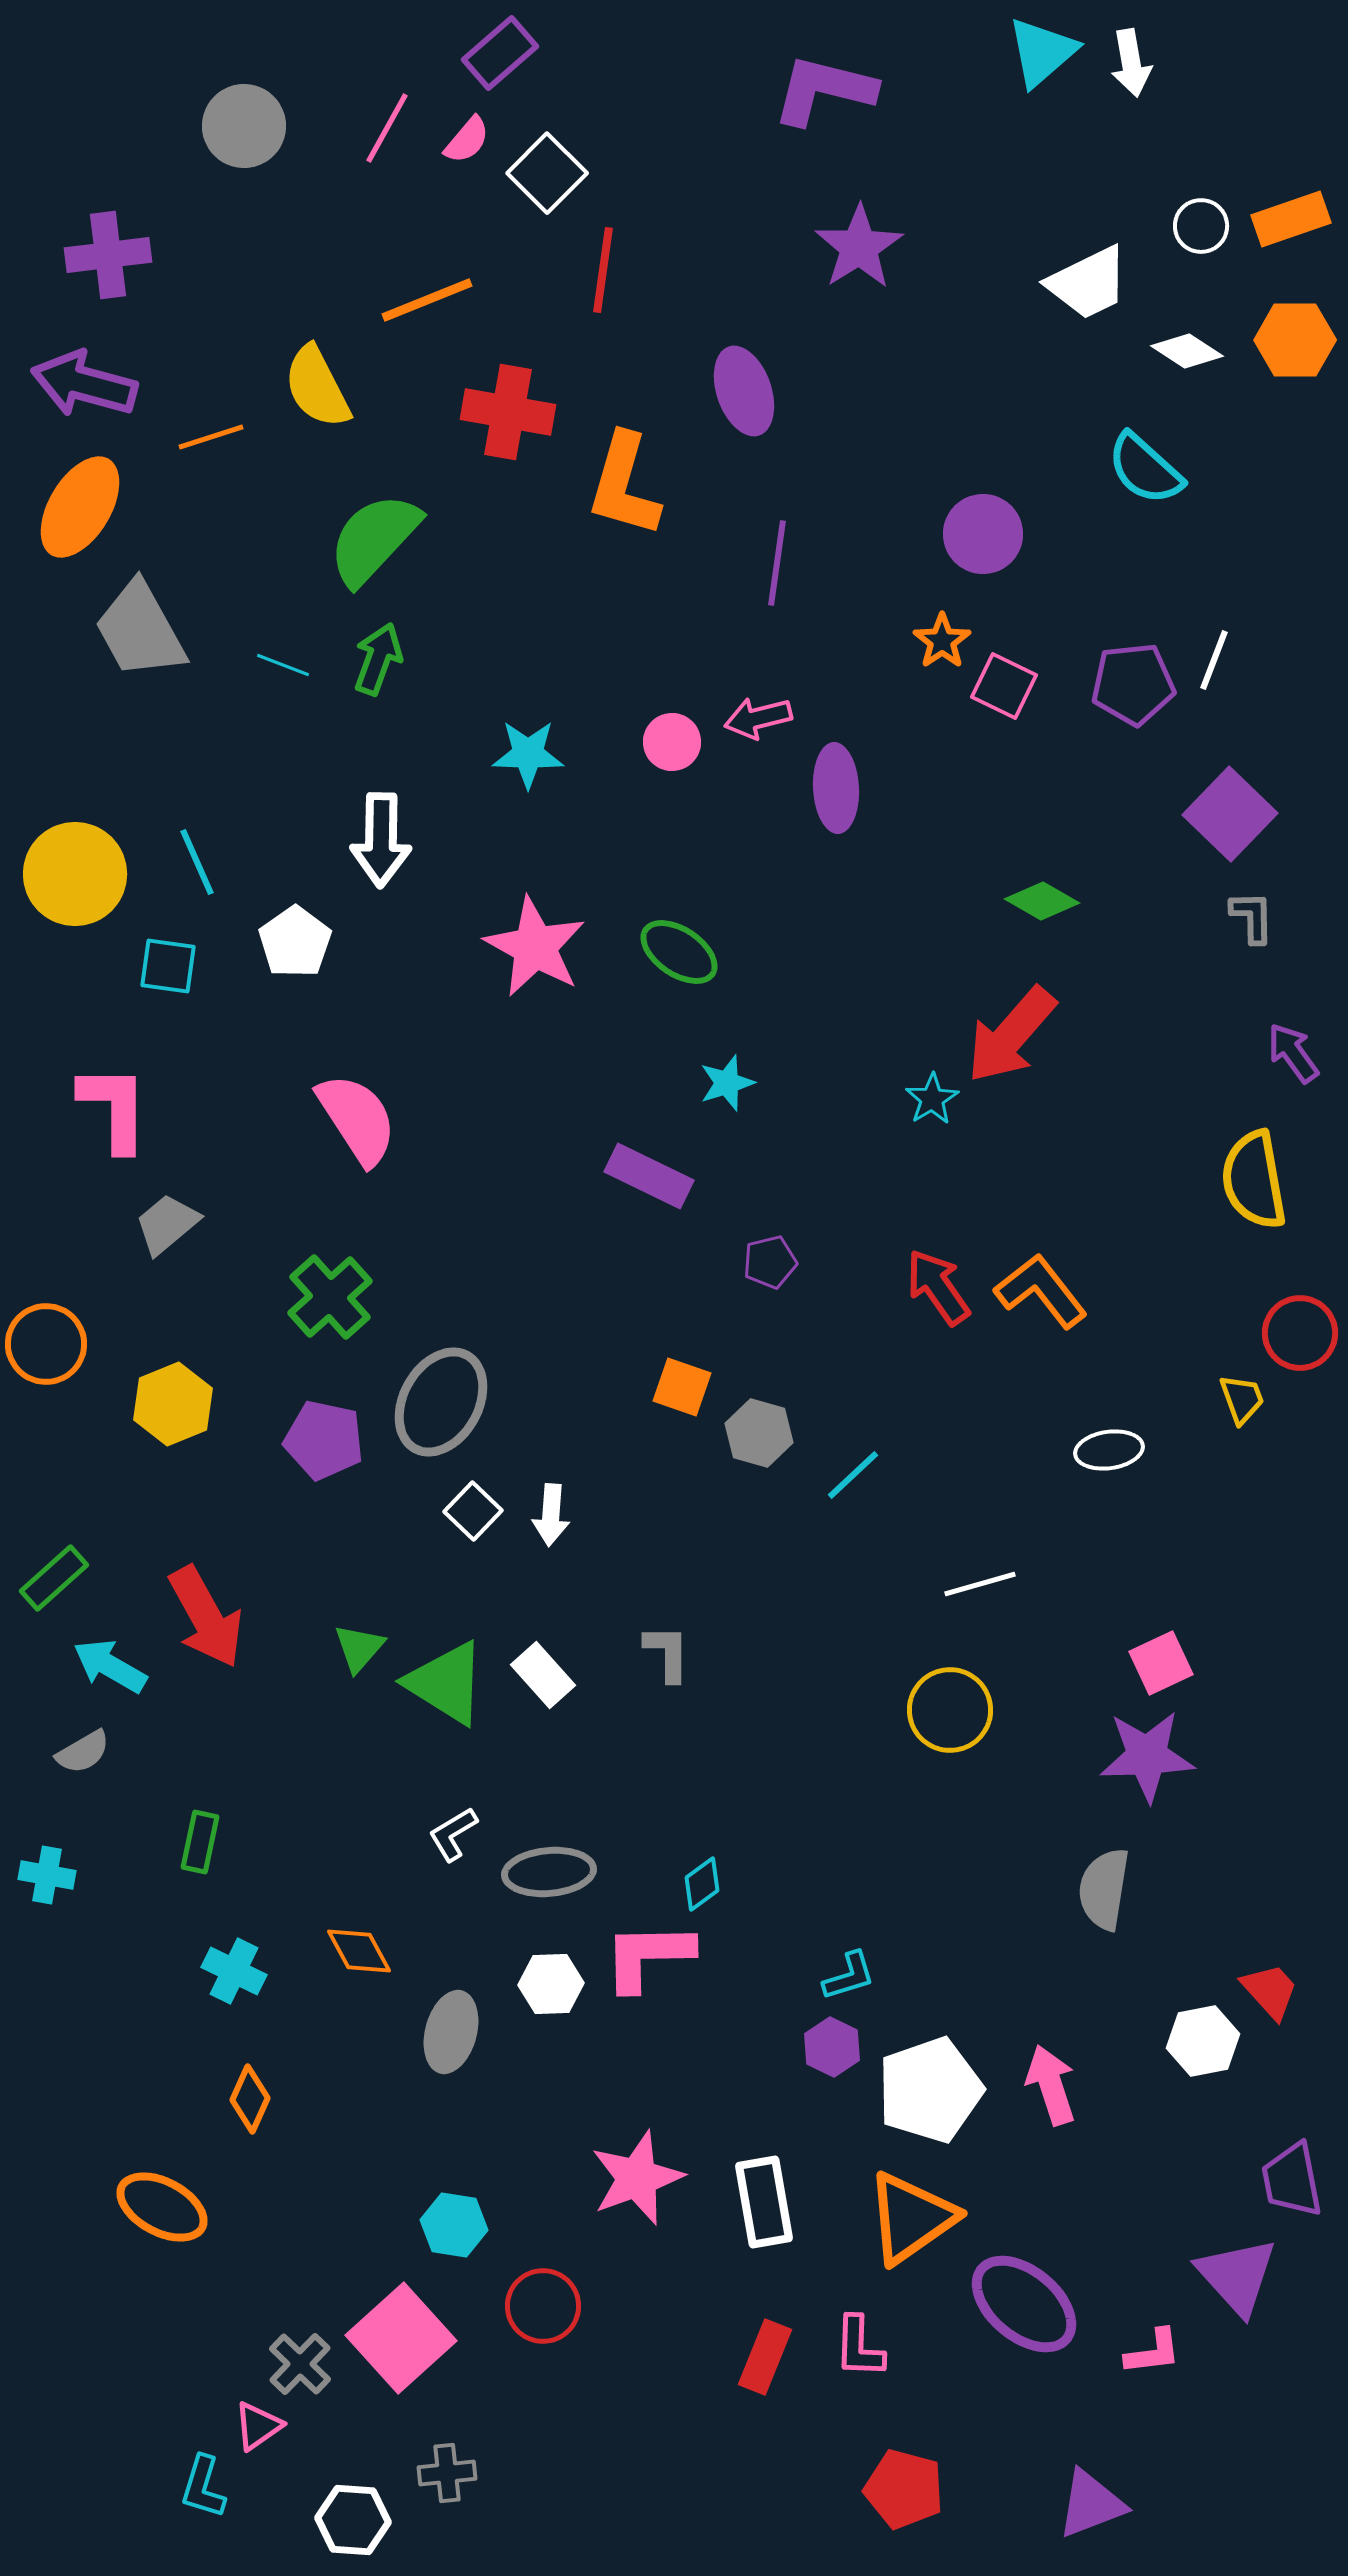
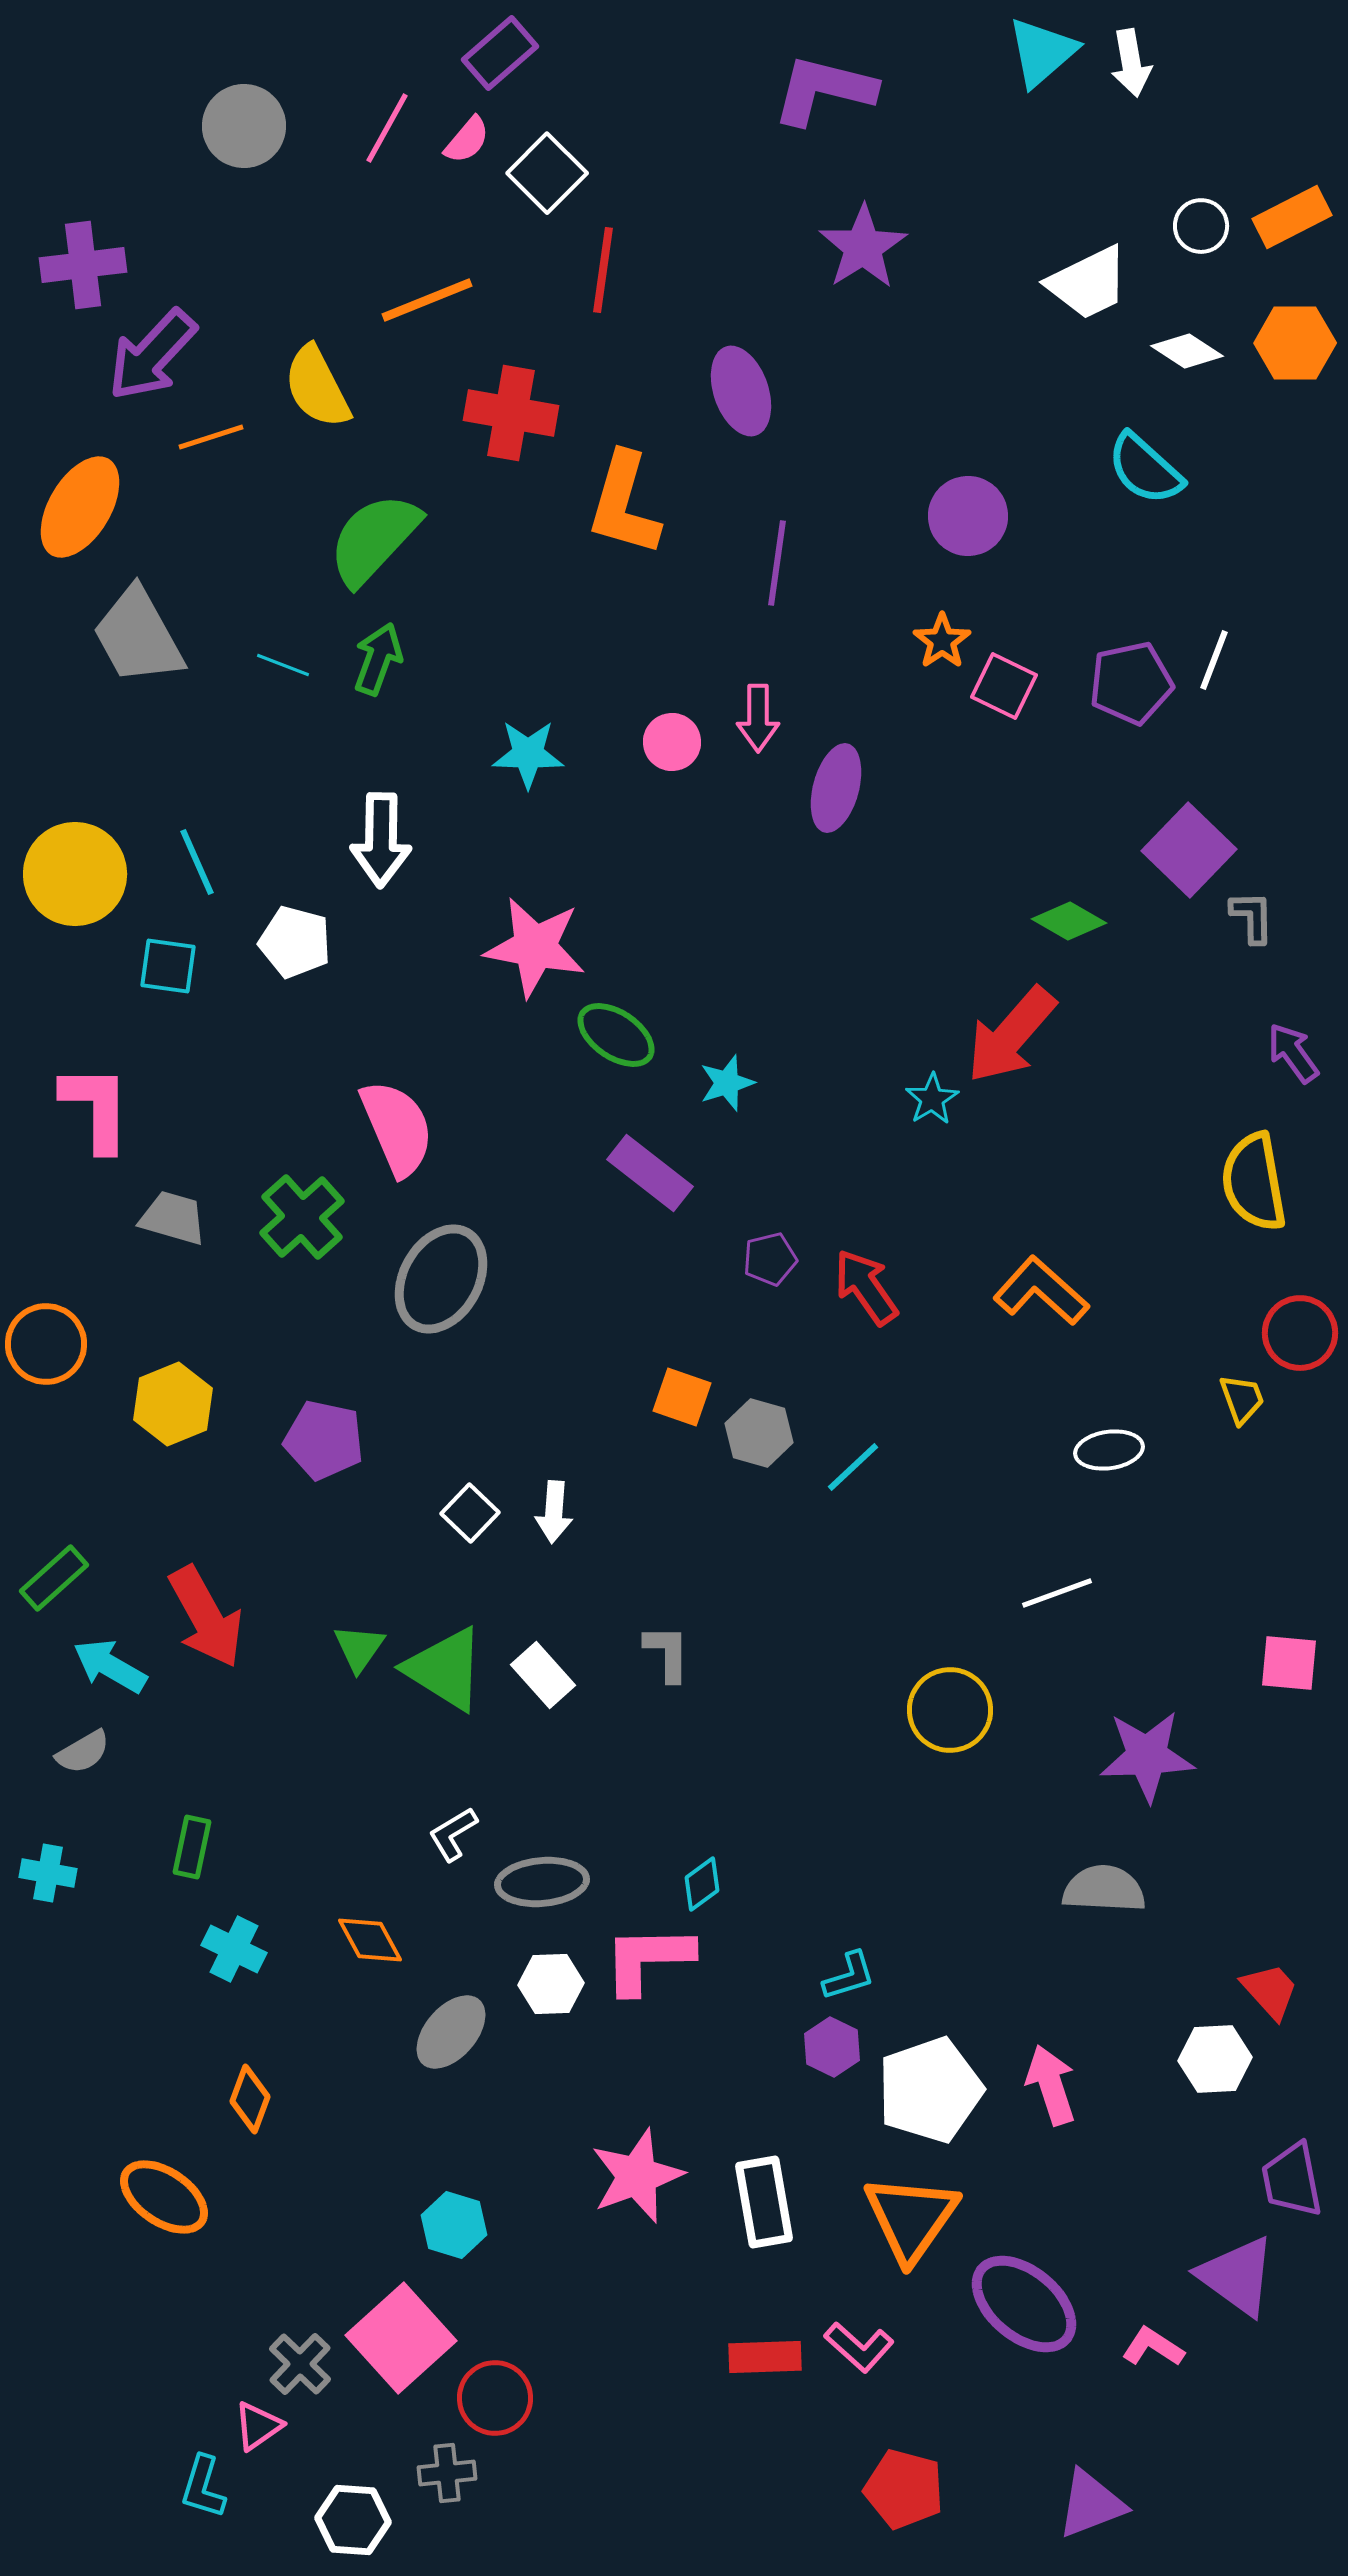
orange rectangle at (1291, 219): moved 1 px right, 2 px up; rotated 8 degrees counterclockwise
purple star at (859, 247): moved 4 px right
purple cross at (108, 255): moved 25 px left, 10 px down
orange hexagon at (1295, 340): moved 3 px down
purple arrow at (84, 384): moved 68 px right, 29 px up; rotated 62 degrees counterclockwise
purple ellipse at (744, 391): moved 3 px left
red cross at (508, 412): moved 3 px right, 1 px down
orange L-shape at (624, 485): moved 19 px down
purple circle at (983, 534): moved 15 px left, 18 px up
gray trapezoid at (140, 630): moved 2 px left, 6 px down
purple pentagon at (1133, 684): moved 2 px left, 1 px up; rotated 6 degrees counterclockwise
pink arrow at (758, 718): rotated 76 degrees counterclockwise
purple ellipse at (836, 788): rotated 18 degrees clockwise
purple square at (1230, 814): moved 41 px left, 36 px down
green diamond at (1042, 901): moved 27 px right, 20 px down
white pentagon at (295, 942): rotated 22 degrees counterclockwise
pink star at (535, 947): rotated 18 degrees counterclockwise
green ellipse at (679, 952): moved 63 px left, 83 px down
pink L-shape at (114, 1108): moved 18 px left
pink semicircle at (357, 1119): moved 40 px right, 9 px down; rotated 10 degrees clockwise
purple rectangle at (649, 1176): moved 1 px right, 3 px up; rotated 12 degrees clockwise
yellow semicircle at (1254, 1180): moved 2 px down
gray trapezoid at (167, 1224): moved 6 px right, 6 px up; rotated 56 degrees clockwise
purple pentagon at (770, 1262): moved 3 px up
red arrow at (938, 1287): moved 72 px left
orange L-shape at (1041, 1291): rotated 10 degrees counterclockwise
green cross at (330, 1297): moved 28 px left, 80 px up
orange square at (682, 1387): moved 10 px down
gray ellipse at (441, 1402): moved 123 px up
cyan line at (853, 1475): moved 8 px up
white square at (473, 1511): moved 3 px left, 2 px down
white arrow at (551, 1515): moved 3 px right, 3 px up
white line at (980, 1584): moved 77 px right, 9 px down; rotated 4 degrees counterclockwise
green triangle at (359, 1648): rotated 6 degrees counterclockwise
pink square at (1161, 1663): moved 128 px right; rotated 30 degrees clockwise
green triangle at (446, 1683): moved 1 px left, 14 px up
green rectangle at (200, 1842): moved 8 px left, 5 px down
gray ellipse at (549, 1872): moved 7 px left, 10 px down
cyan cross at (47, 1875): moved 1 px right, 2 px up
gray semicircle at (1104, 1889): rotated 84 degrees clockwise
orange diamond at (359, 1951): moved 11 px right, 11 px up
pink L-shape at (648, 1956): moved 3 px down
cyan cross at (234, 1971): moved 22 px up
gray ellipse at (451, 2032): rotated 26 degrees clockwise
white hexagon at (1203, 2041): moved 12 px right, 18 px down; rotated 8 degrees clockwise
orange diamond at (250, 2099): rotated 4 degrees counterclockwise
pink star at (637, 2178): moved 2 px up
orange ellipse at (162, 2207): moved 2 px right, 10 px up; rotated 6 degrees clockwise
orange triangle at (911, 2218): rotated 20 degrees counterclockwise
cyan hexagon at (454, 2225): rotated 8 degrees clockwise
purple triangle at (1237, 2276): rotated 12 degrees counterclockwise
red circle at (543, 2306): moved 48 px left, 92 px down
pink L-shape at (859, 2347): rotated 50 degrees counterclockwise
pink L-shape at (1153, 2352): moved 5 px up; rotated 140 degrees counterclockwise
red rectangle at (765, 2357): rotated 66 degrees clockwise
